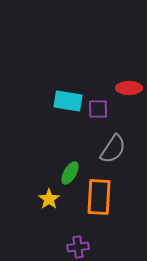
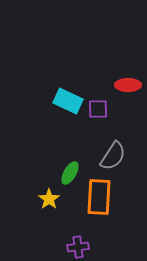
red ellipse: moved 1 px left, 3 px up
cyan rectangle: rotated 16 degrees clockwise
gray semicircle: moved 7 px down
